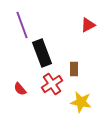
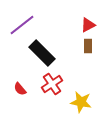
purple line: rotated 72 degrees clockwise
black rectangle: rotated 24 degrees counterclockwise
brown rectangle: moved 14 px right, 23 px up
